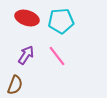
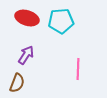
pink line: moved 21 px right, 13 px down; rotated 40 degrees clockwise
brown semicircle: moved 2 px right, 2 px up
